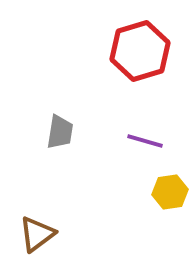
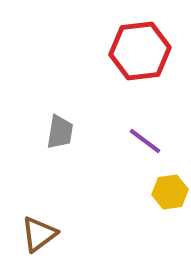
red hexagon: rotated 10 degrees clockwise
purple line: rotated 21 degrees clockwise
brown triangle: moved 2 px right
